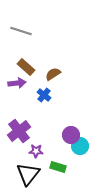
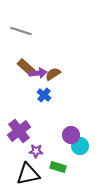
purple arrow: moved 21 px right, 10 px up
black triangle: rotated 40 degrees clockwise
